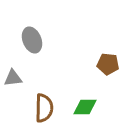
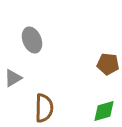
gray triangle: rotated 24 degrees counterclockwise
green diamond: moved 19 px right, 4 px down; rotated 15 degrees counterclockwise
